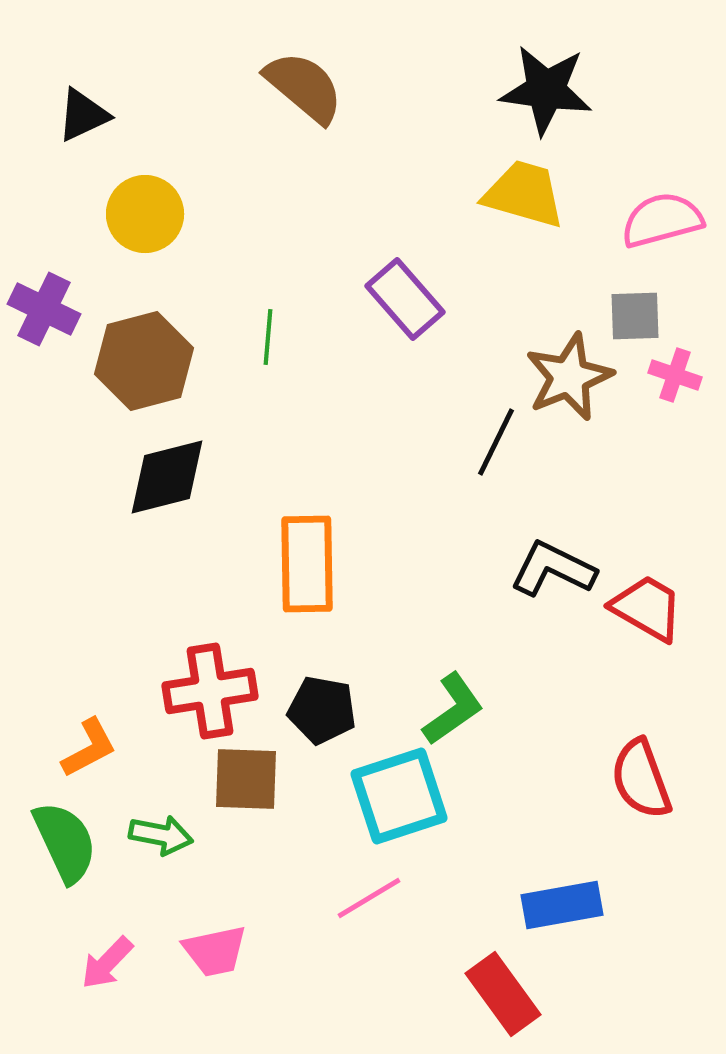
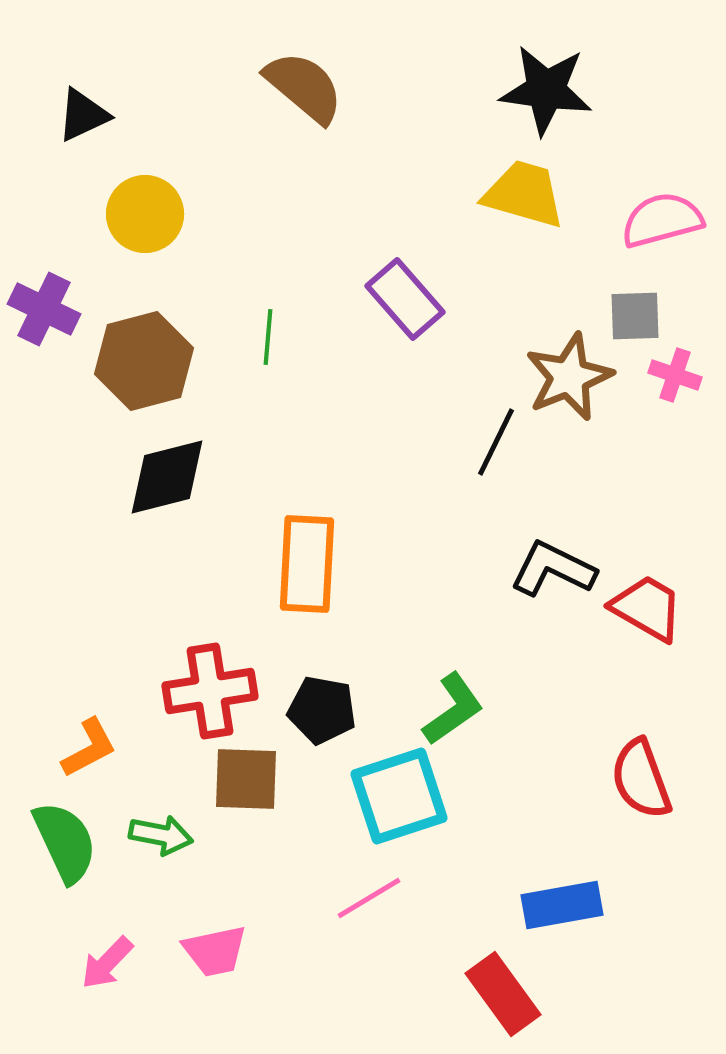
orange rectangle: rotated 4 degrees clockwise
